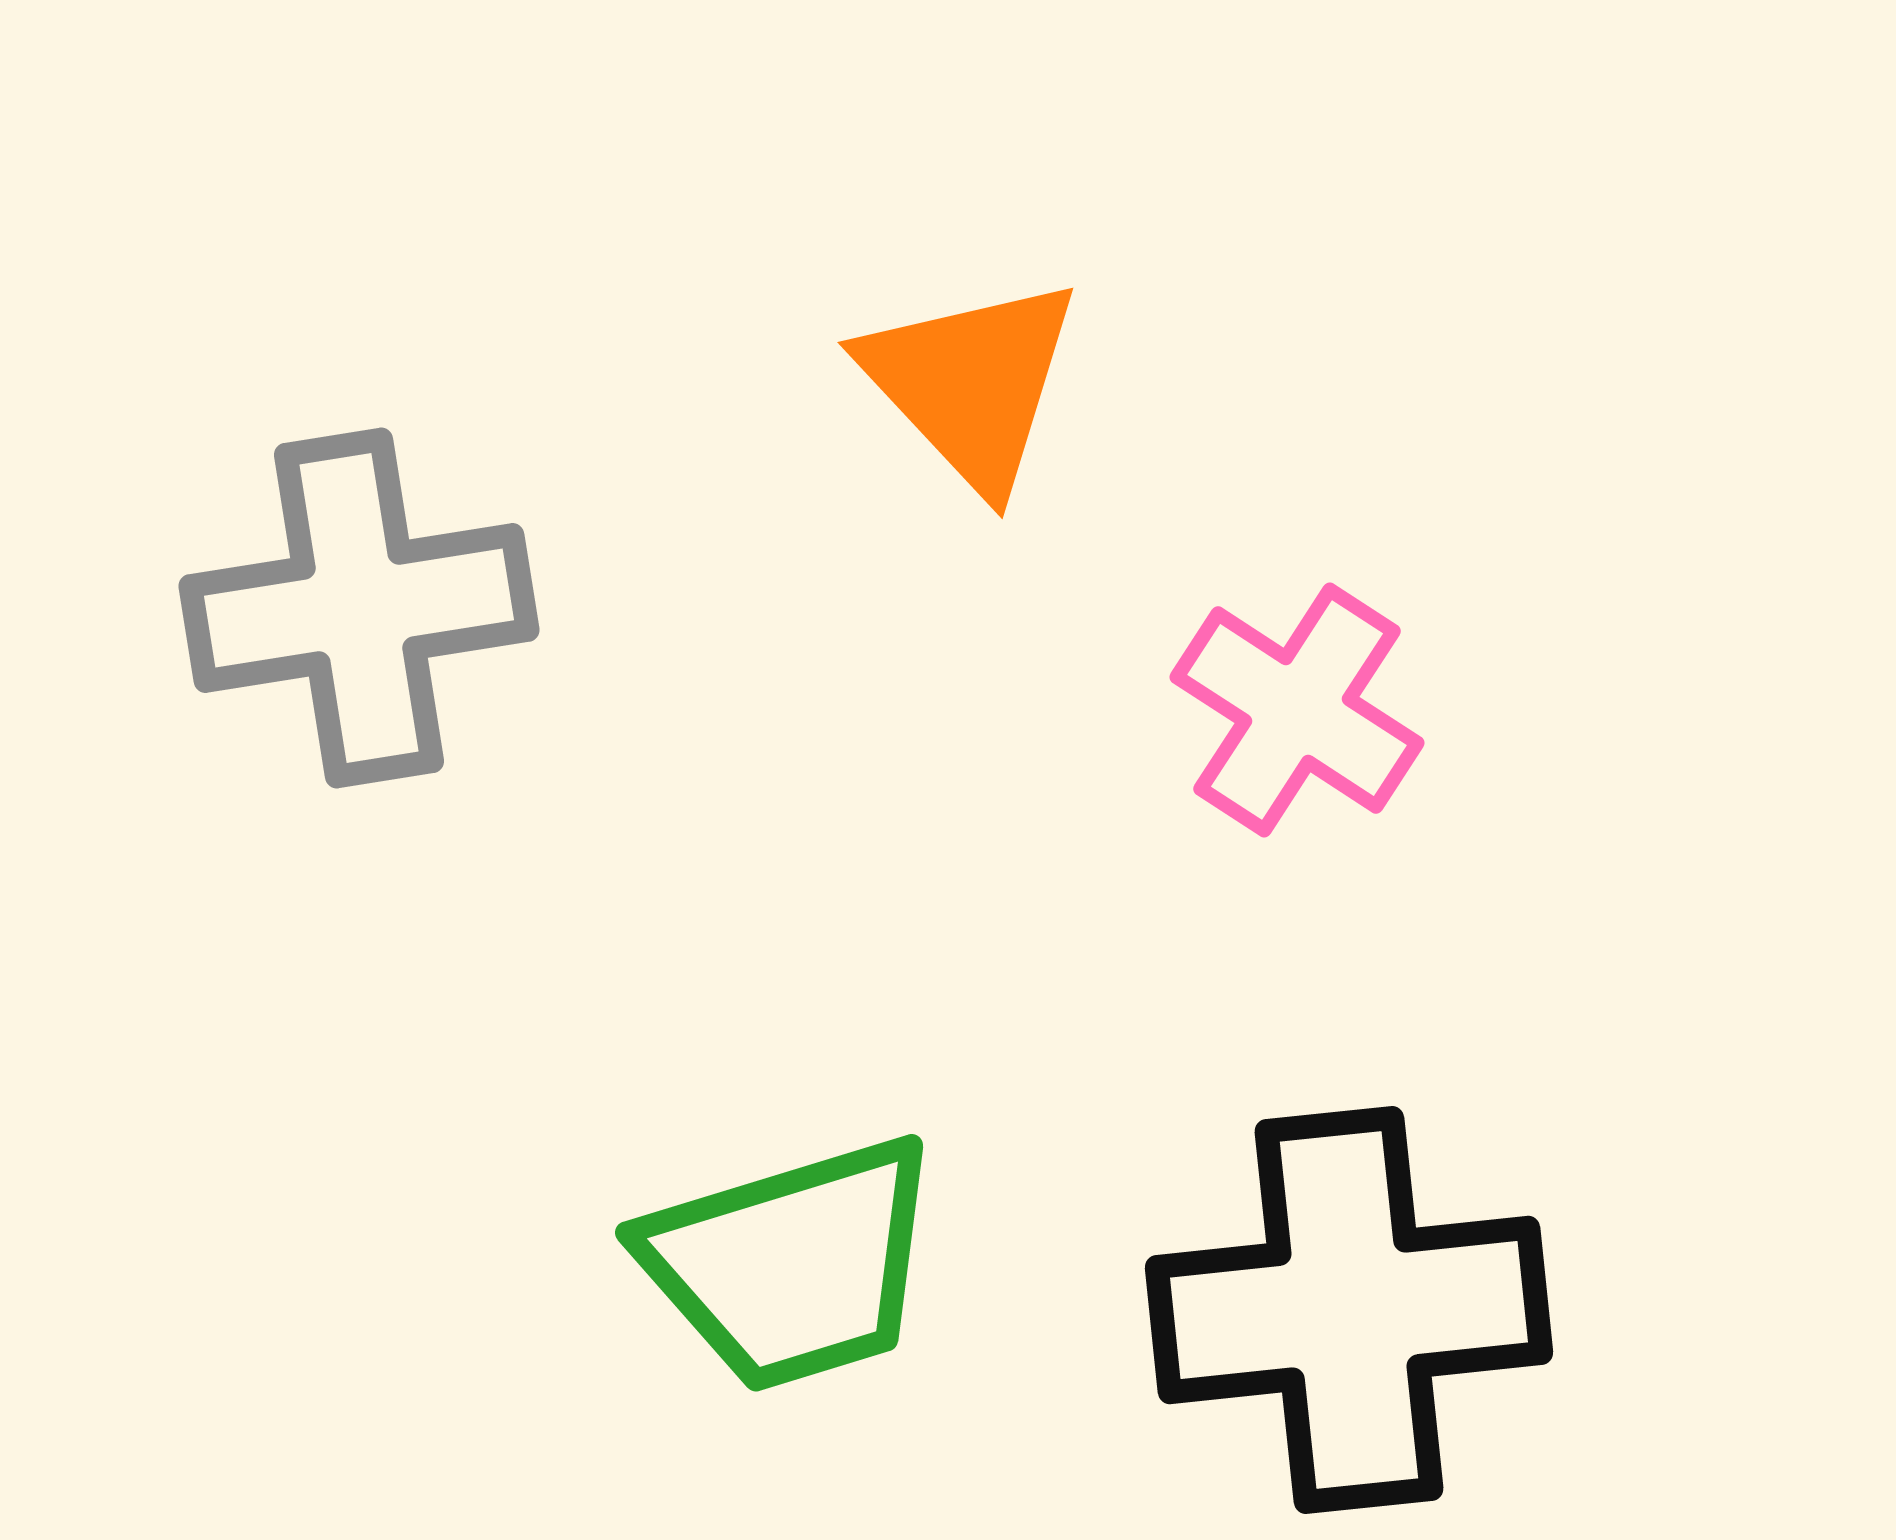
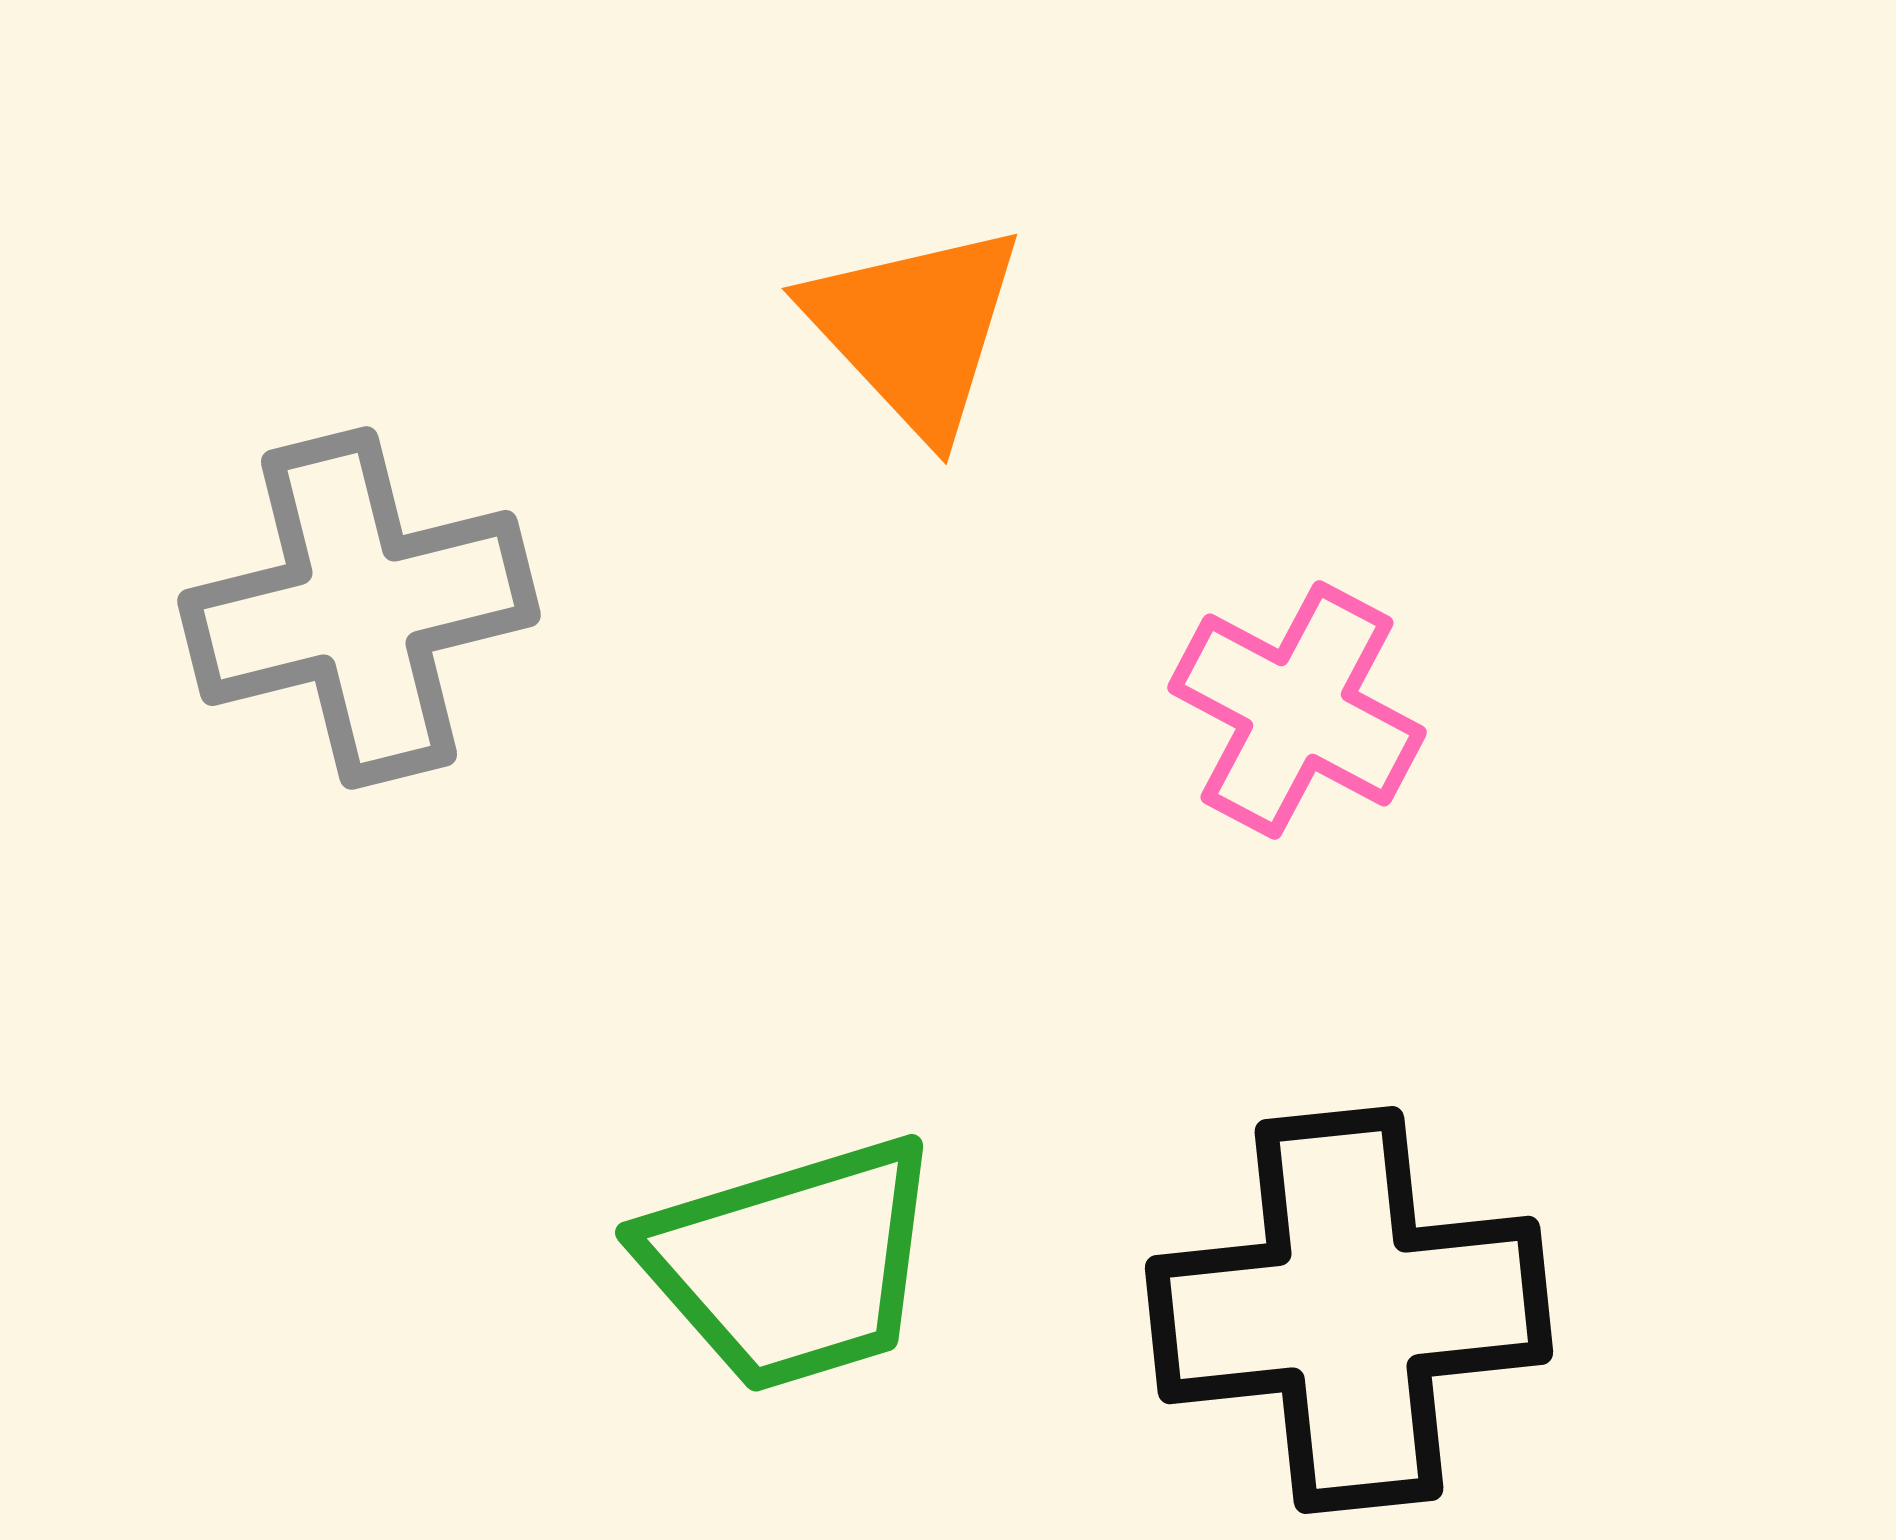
orange triangle: moved 56 px left, 54 px up
gray cross: rotated 5 degrees counterclockwise
pink cross: rotated 5 degrees counterclockwise
